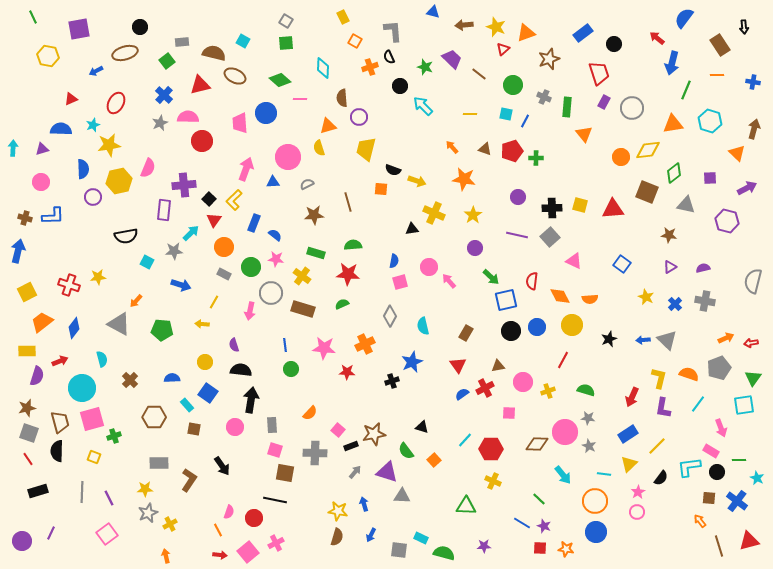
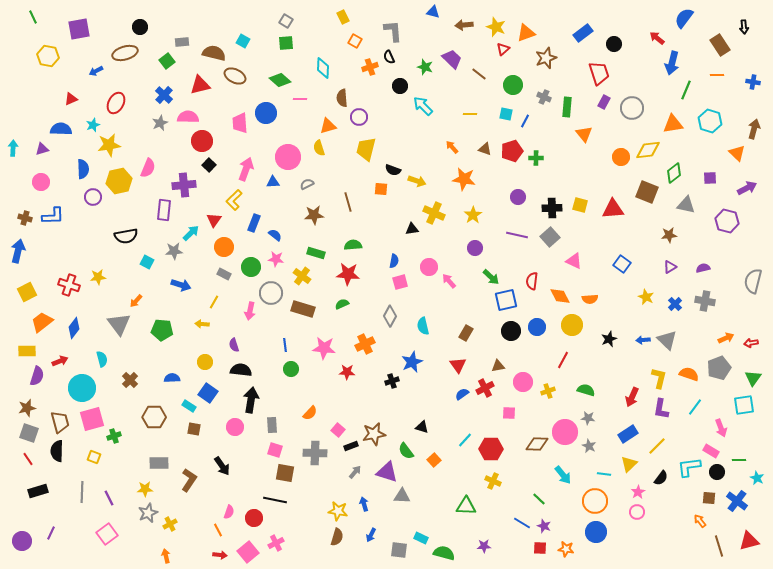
brown star at (549, 59): moved 3 px left, 1 px up
black square at (209, 199): moved 34 px up
brown star at (669, 235): rotated 14 degrees counterclockwise
gray triangle at (119, 324): rotated 25 degrees clockwise
cyan line at (698, 404): moved 3 px left, 3 px down
cyan rectangle at (187, 405): moved 2 px right, 1 px down; rotated 16 degrees counterclockwise
purple L-shape at (663, 408): moved 2 px left, 1 px down
